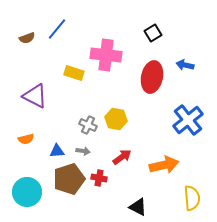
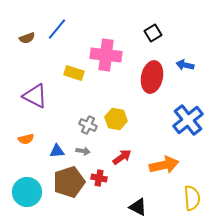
brown pentagon: moved 3 px down
